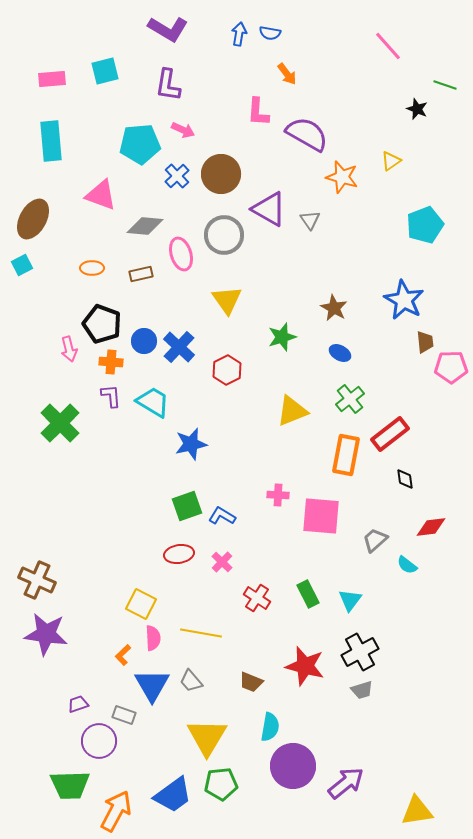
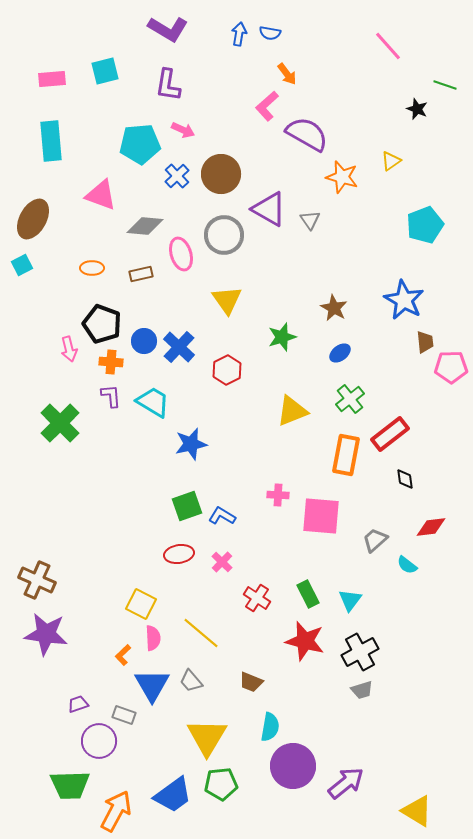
pink L-shape at (258, 112): moved 9 px right, 6 px up; rotated 44 degrees clockwise
blue ellipse at (340, 353): rotated 65 degrees counterclockwise
yellow line at (201, 633): rotated 30 degrees clockwise
red star at (305, 666): moved 25 px up
yellow triangle at (417, 811): rotated 40 degrees clockwise
